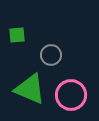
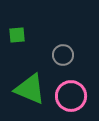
gray circle: moved 12 px right
pink circle: moved 1 px down
